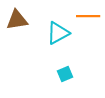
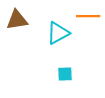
cyan square: rotated 21 degrees clockwise
